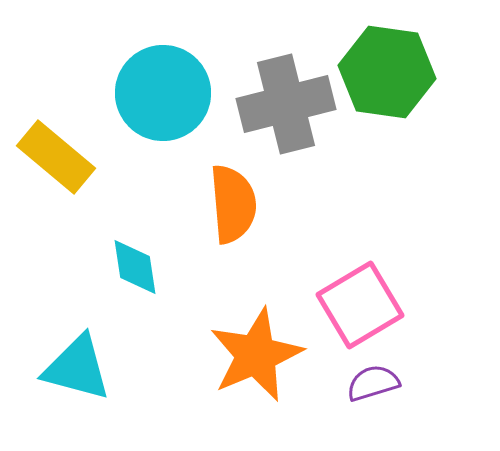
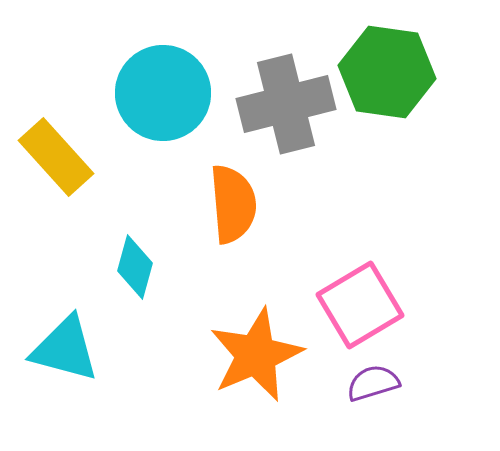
yellow rectangle: rotated 8 degrees clockwise
cyan diamond: rotated 24 degrees clockwise
cyan triangle: moved 12 px left, 19 px up
